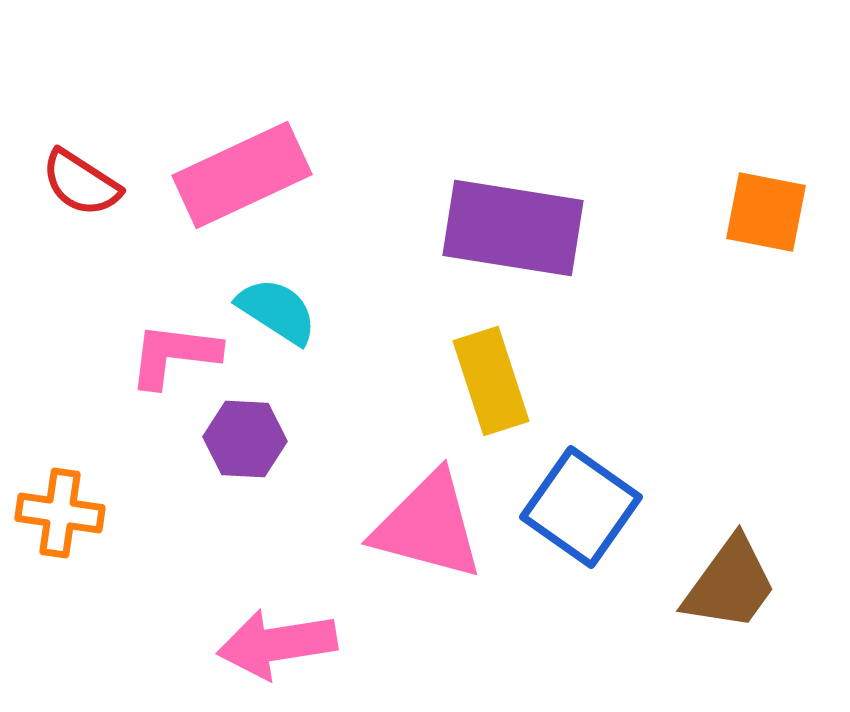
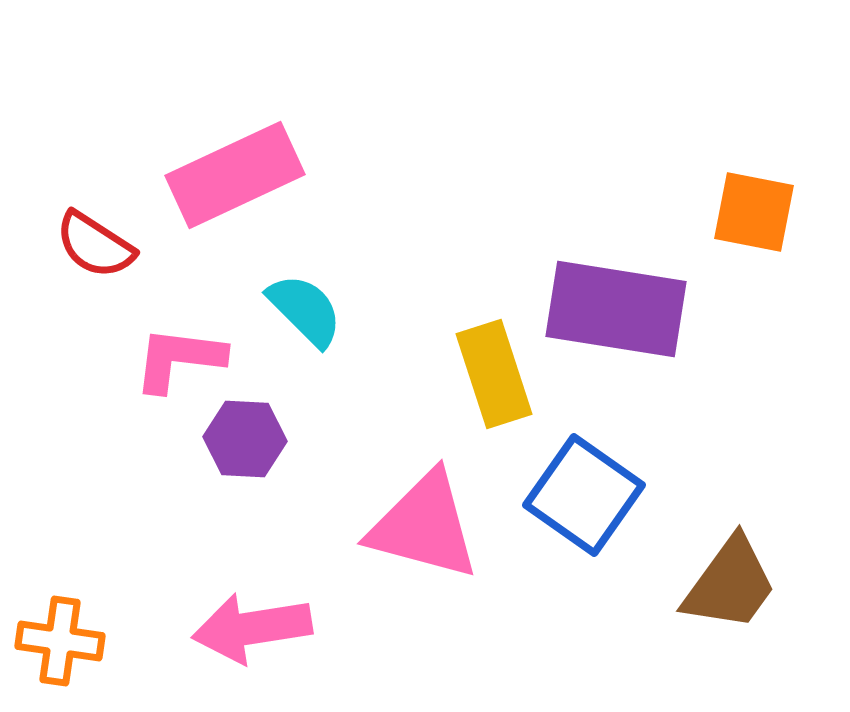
pink rectangle: moved 7 px left
red semicircle: moved 14 px right, 62 px down
orange square: moved 12 px left
purple rectangle: moved 103 px right, 81 px down
cyan semicircle: moved 28 px right, 1 px up; rotated 12 degrees clockwise
pink L-shape: moved 5 px right, 4 px down
yellow rectangle: moved 3 px right, 7 px up
blue square: moved 3 px right, 12 px up
orange cross: moved 128 px down
pink triangle: moved 4 px left
pink arrow: moved 25 px left, 16 px up
